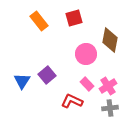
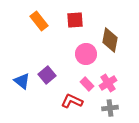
red square: moved 1 px right, 2 px down; rotated 12 degrees clockwise
blue triangle: rotated 24 degrees counterclockwise
pink cross: moved 3 px up
